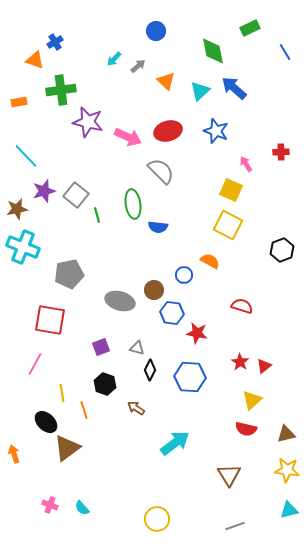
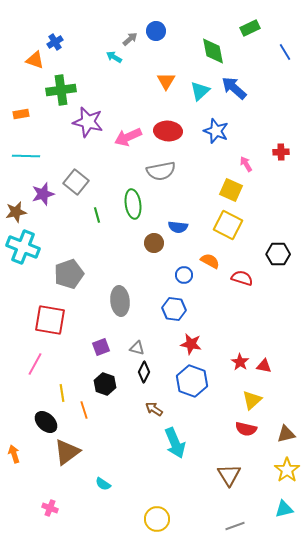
cyan arrow at (114, 59): moved 2 px up; rotated 77 degrees clockwise
gray arrow at (138, 66): moved 8 px left, 27 px up
orange triangle at (166, 81): rotated 18 degrees clockwise
orange rectangle at (19, 102): moved 2 px right, 12 px down
red ellipse at (168, 131): rotated 20 degrees clockwise
pink arrow at (128, 137): rotated 132 degrees clockwise
cyan line at (26, 156): rotated 44 degrees counterclockwise
gray semicircle at (161, 171): rotated 124 degrees clockwise
purple star at (44, 191): moved 1 px left, 3 px down
gray square at (76, 195): moved 13 px up
brown star at (17, 209): moved 1 px left, 3 px down
blue semicircle at (158, 227): moved 20 px right
black hexagon at (282, 250): moved 4 px left, 4 px down; rotated 20 degrees clockwise
gray pentagon at (69, 274): rotated 8 degrees counterclockwise
brown circle at (154, 290): moved 47 px up
gray ellipse at (120, 301): rotated 68 degrees clockwise
red semicircle at (242, 306): moved 28 px up
blue hexagon at (172, 313): moved 2 px right, 4 px up
red star at (197, 333): moved 6 px left, 11 px down
red triangle at (264, 366): rotated 49 degrees clockwise
black diamond at (150, 370): moved 6 px left, 2 px down
blue hexagon at (190, 377): moved 2 px right, 4 px down; rotated 16 degrees clockwise
brown arrow at (136, 408): moved 18 px right, 1 px down
cyan arrow at (175, 443): rotated 104 degrees clockwise
brown triangle at (67, 448): moved 4 px down
yellow star at (287, 470): rotated 30 degrees clockwise
pink cross at (50, 505): moved 3 px down
cyan semicircle at (82, 508): moved 21 px right, 24 px up; rotated 14 degrees counterclockwise
cyan triangle at (289, 510): moved 5 px left, 1 px up
